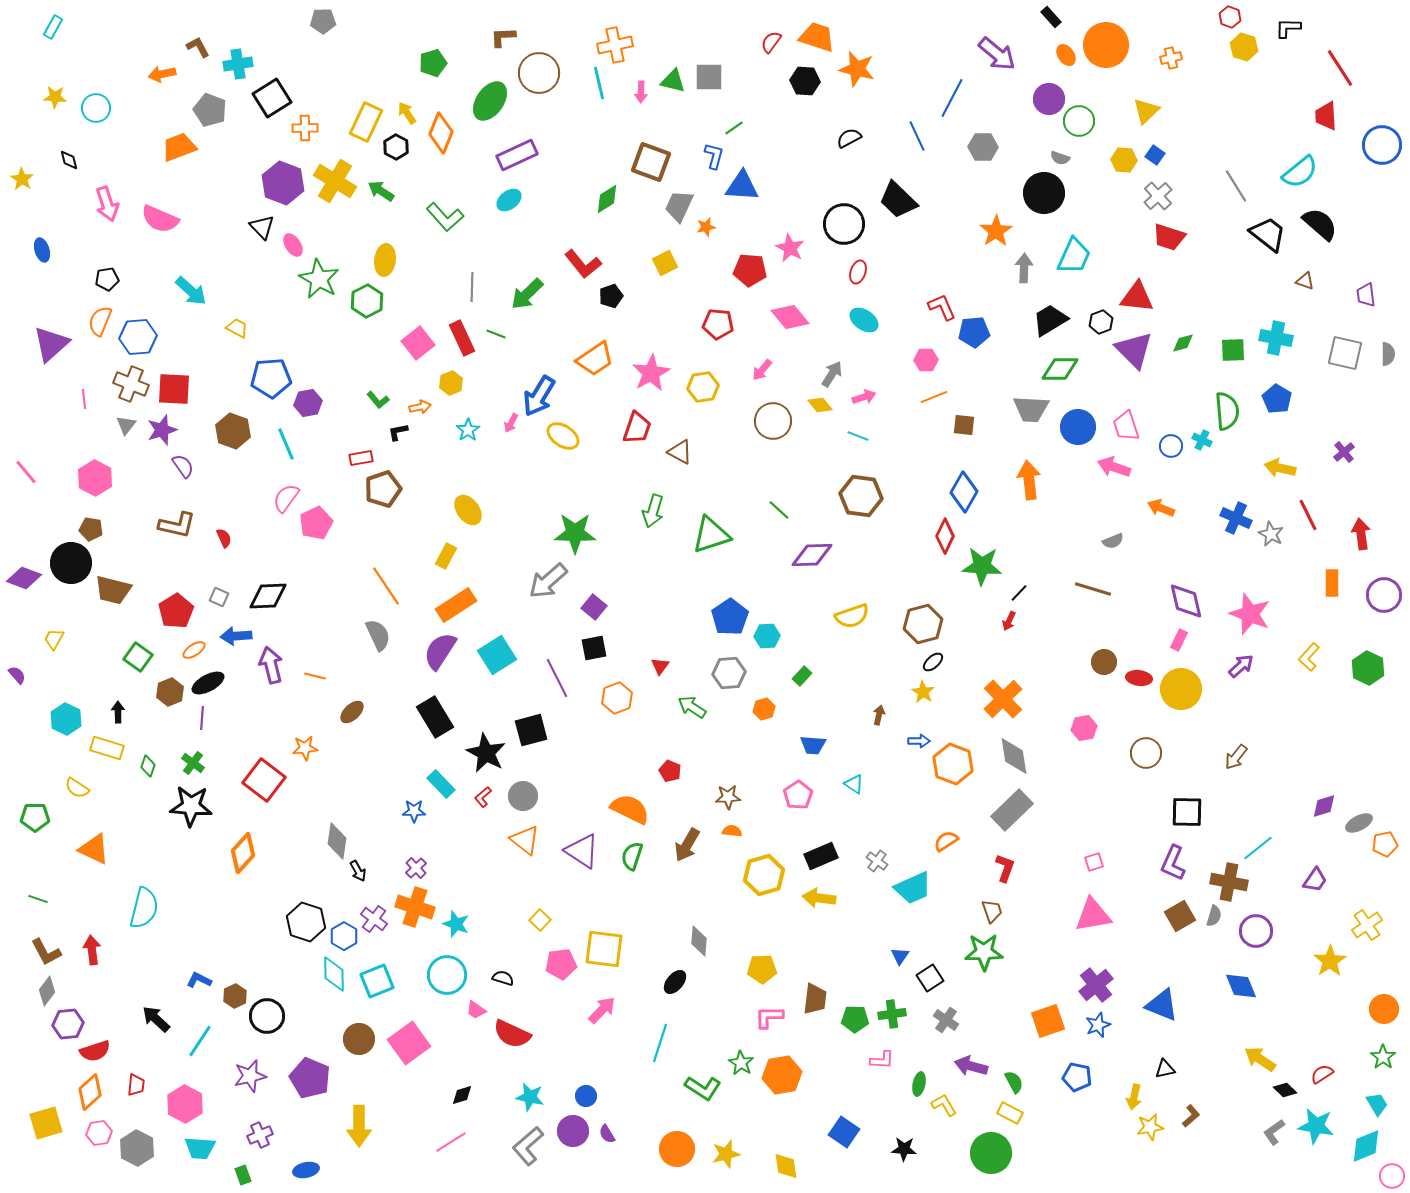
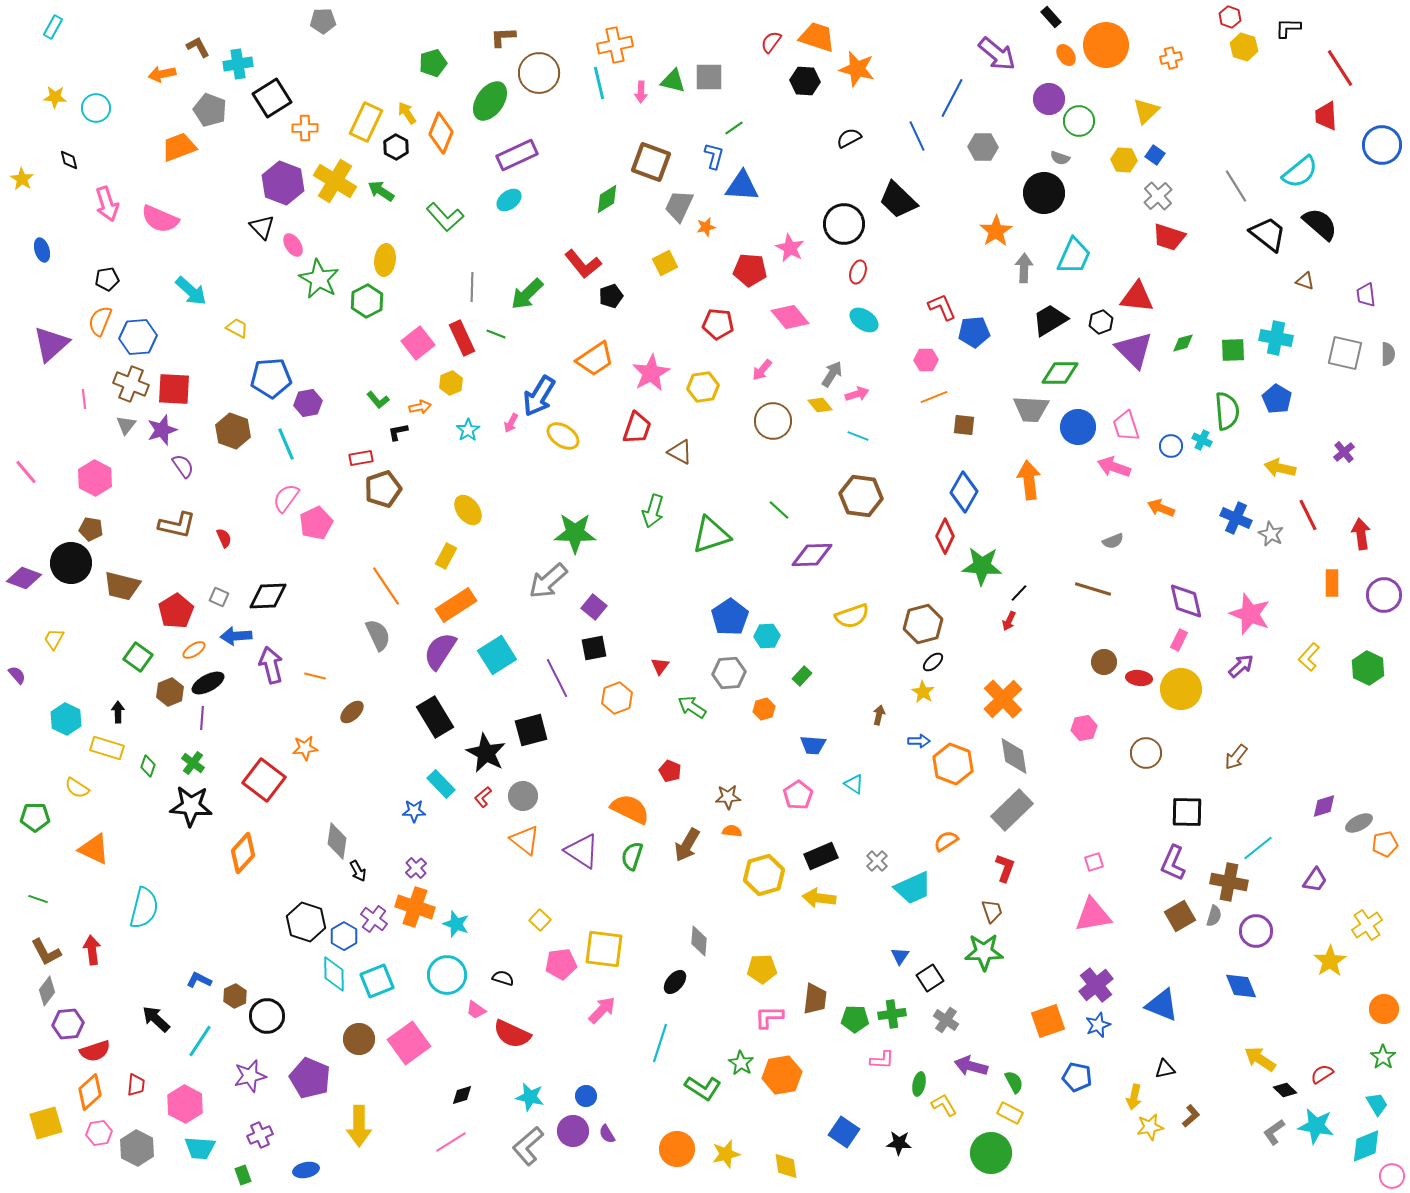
green diamond at (1060, 369): moved 4 px down
pink arrow at (864, 397): moved 7 px left, 3 px up
brown trapezoid at (113, 590): moved 9 px right, 4 px up
gray cross at (877, 861): rotated 10 degrees clockwise
black star at (904, 1149): moved 5 px left, 6 px up
